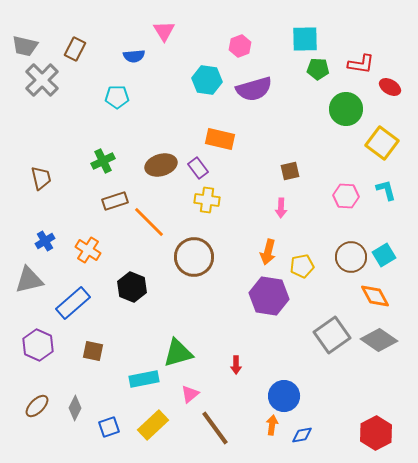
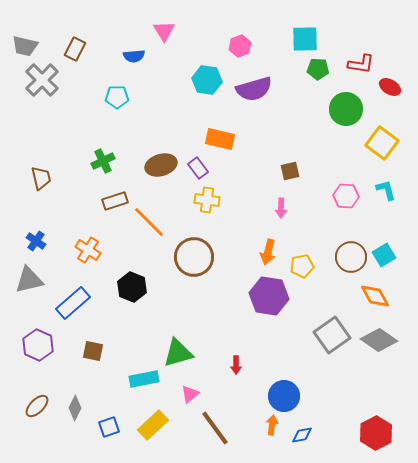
blue cross at (45, 241): moved 9 px left; rotated 24 degrees counterclockwise
